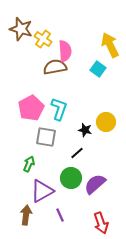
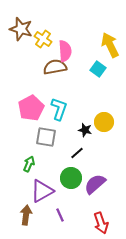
yellow circle: moved 2 px left
